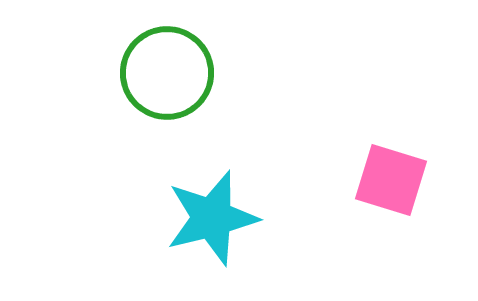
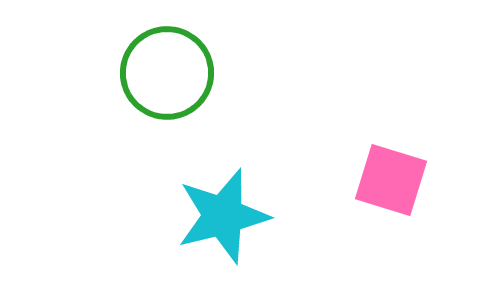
cyan star: moved 11 px right, 2 px up
